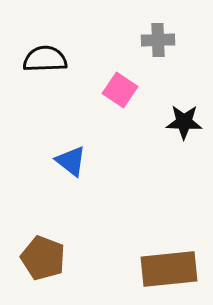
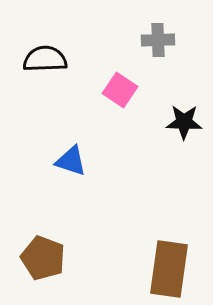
blue triangle: rotated 20 degrees counterclockwise
brown rectangle: rotated 76 degrees counterclockwise
